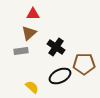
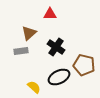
red triangle: moved 17 px right
brown pentagon: moved 1 px down; rotated 15 degrees clockwise
black ellipse: moved 1 px left, 1 px down
yellow semicircle: moved 2 px right
